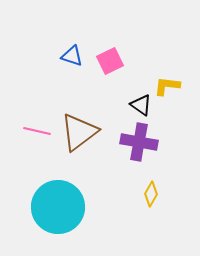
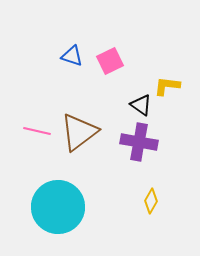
yellow diamond: moved 7 px down
